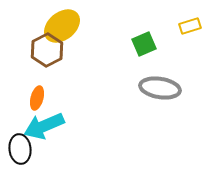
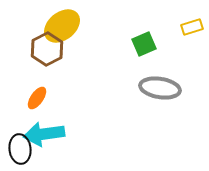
yellow rectangle: moved 2 px right, 1 px down
brown hexagon: moved 1 px up
orange ellipse: rotated 20 degrees clockwise
cyan arrow: moved 8 px down; rotated 15 degrees clockwise
